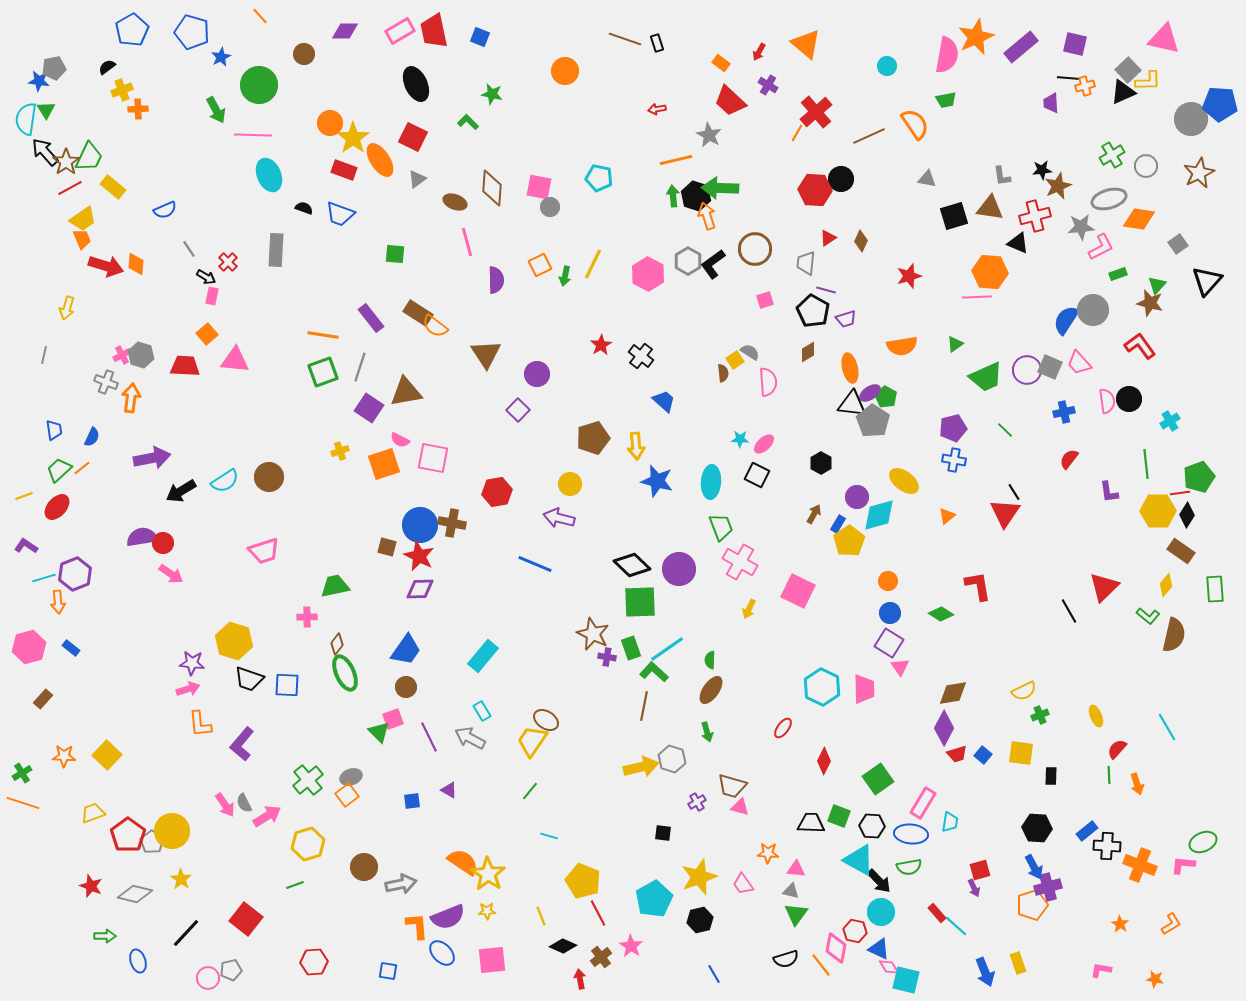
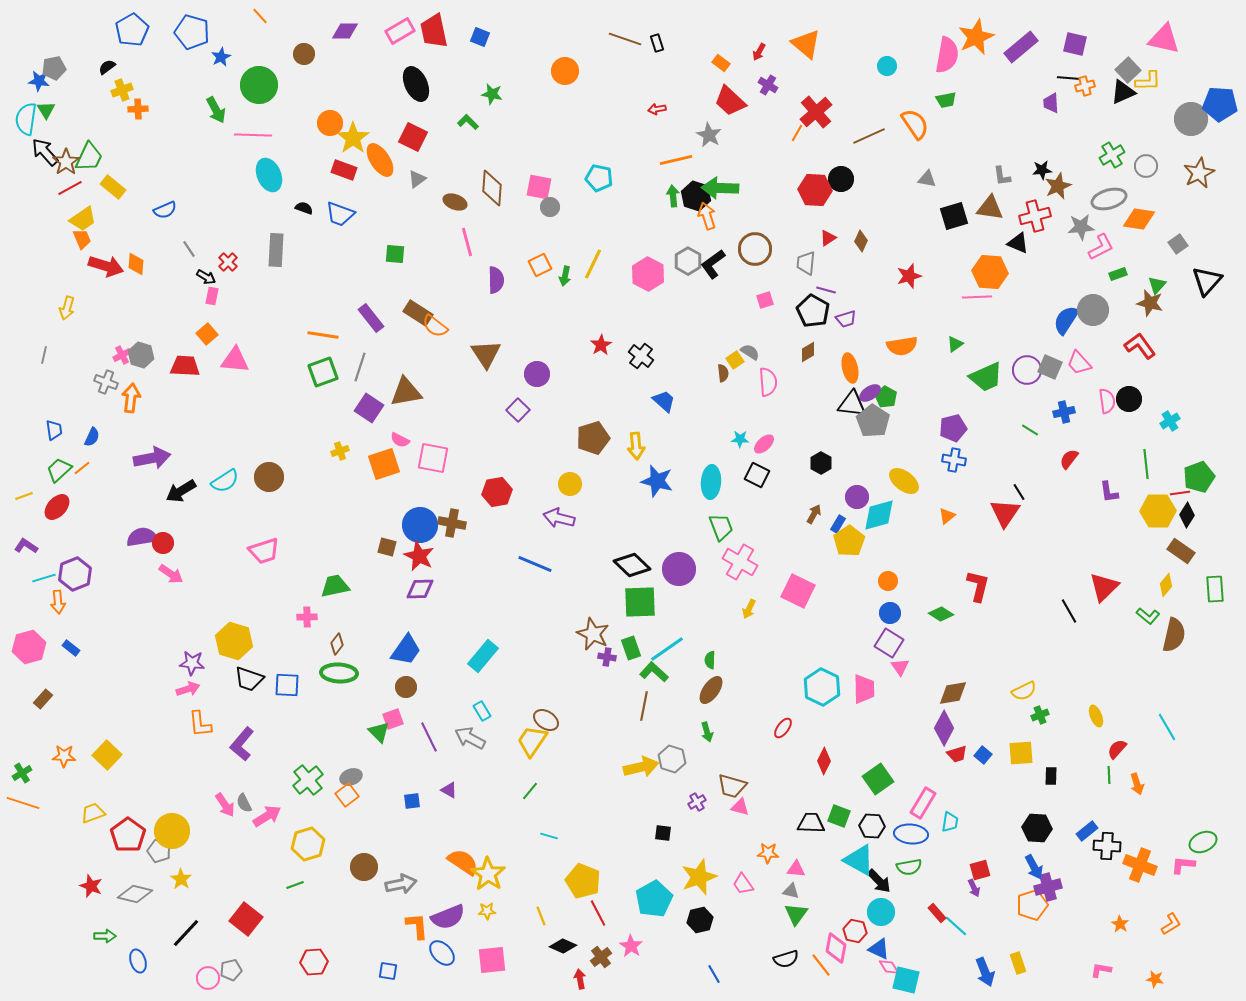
green line at (1005, 430): moved 25 px right; rotated 12 degrees counterclockwise
black line at (1014, 492): moved 5 px right
red L-shape at (978, 586): rotated 24 degrees clockwise
green ellipse at (345, 673): moved 6 px left; rotated 63 degrees counterclockwise
yellow square at (1021, 753): rotated 12 degrees counterclockwise
gray pentagon at (152, 842): moved 7 px right, 9 px down; rotated 15 degrees counterclockwise
